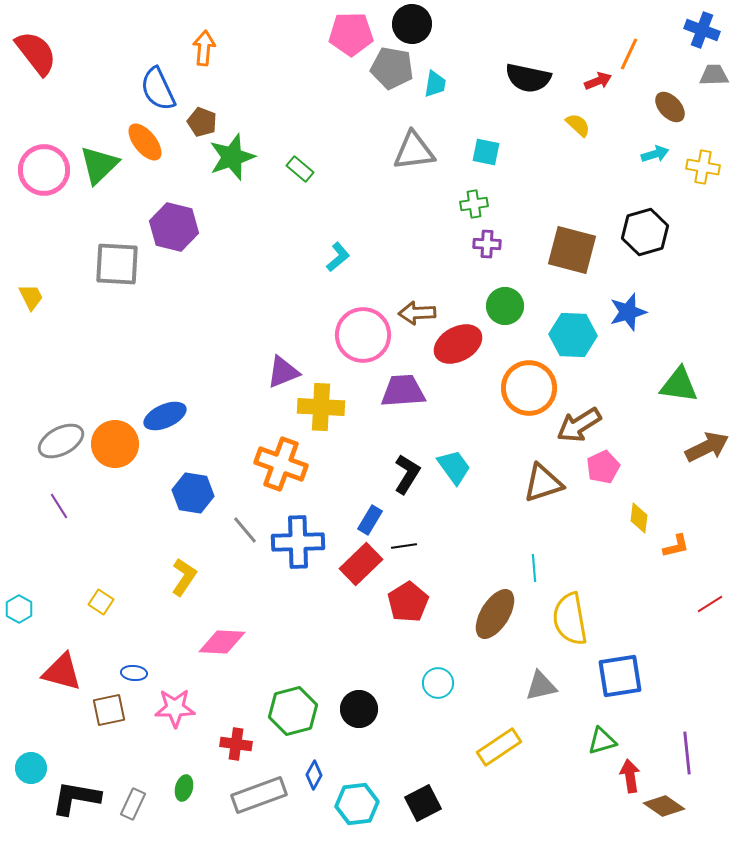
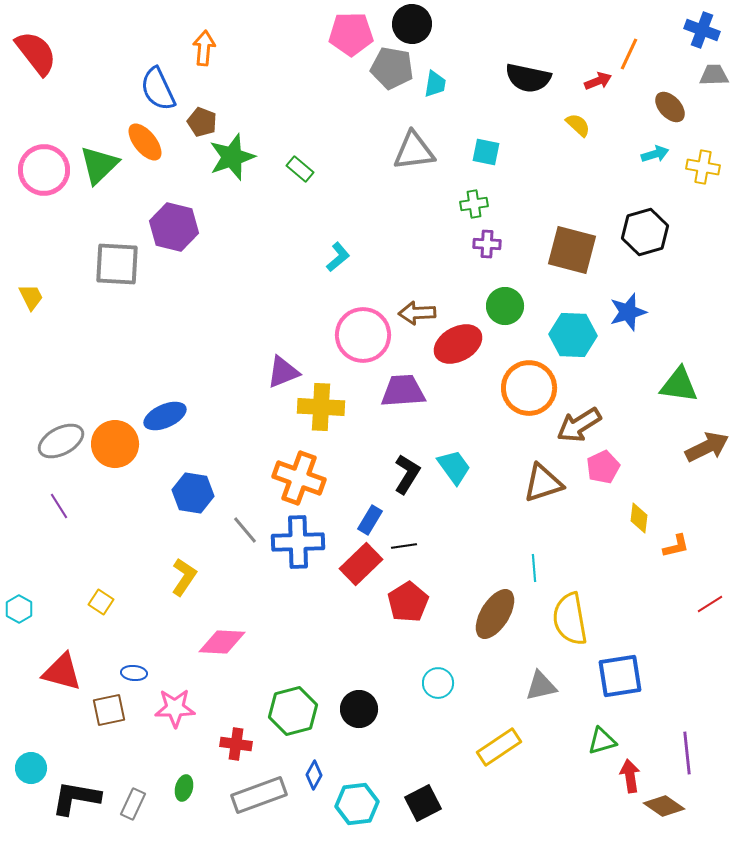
orange cross at (281, 464): moved 18 px right, 14 px down
